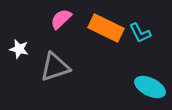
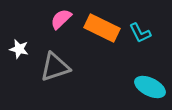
orange rectangle: moved 4 px left
